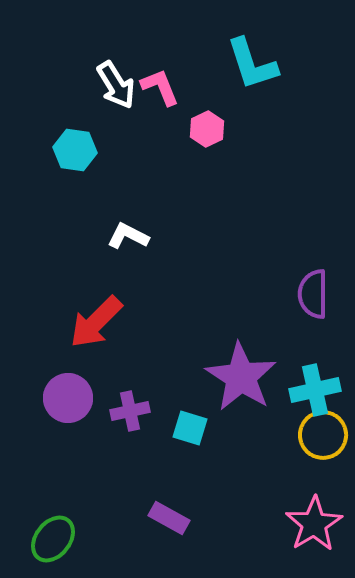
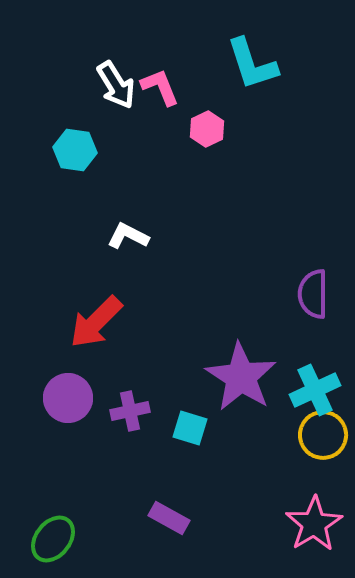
cyan cross: rotated 12 degrees counterclockwise
